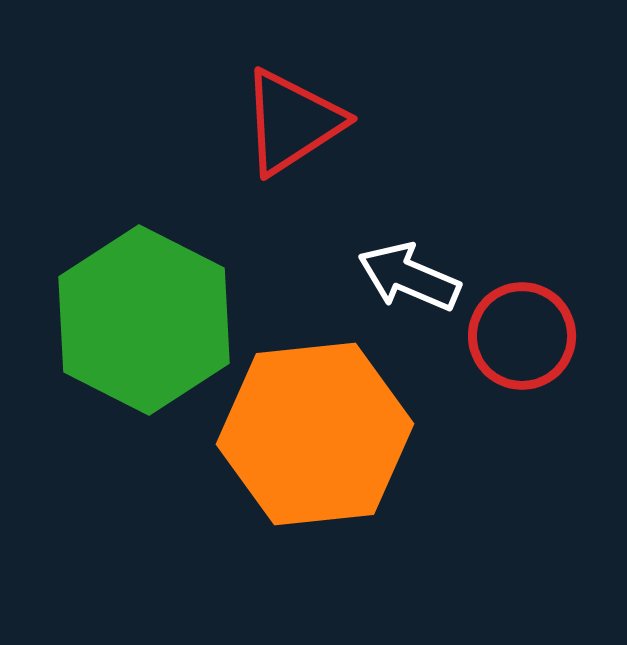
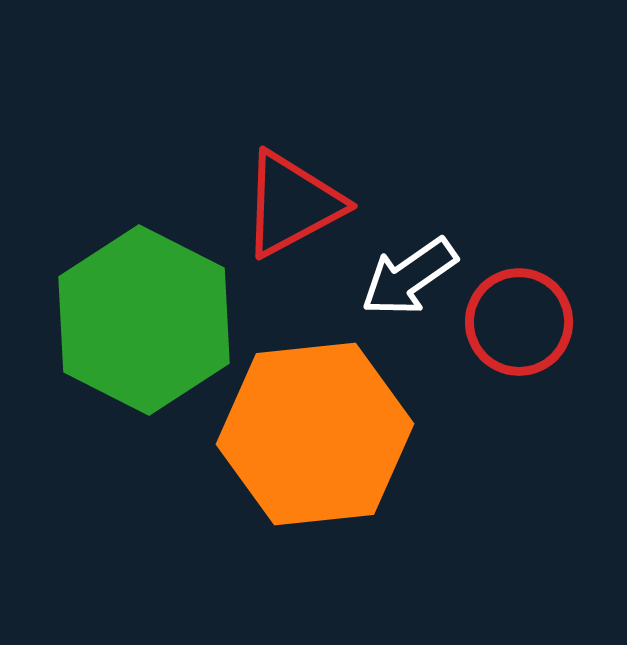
red triangle: moved 82 px down; rotated 5 degrees clockwise
white arrow: rotated 58 degrees counterclockwise
red circle: moved 3 px left, 14 px up
